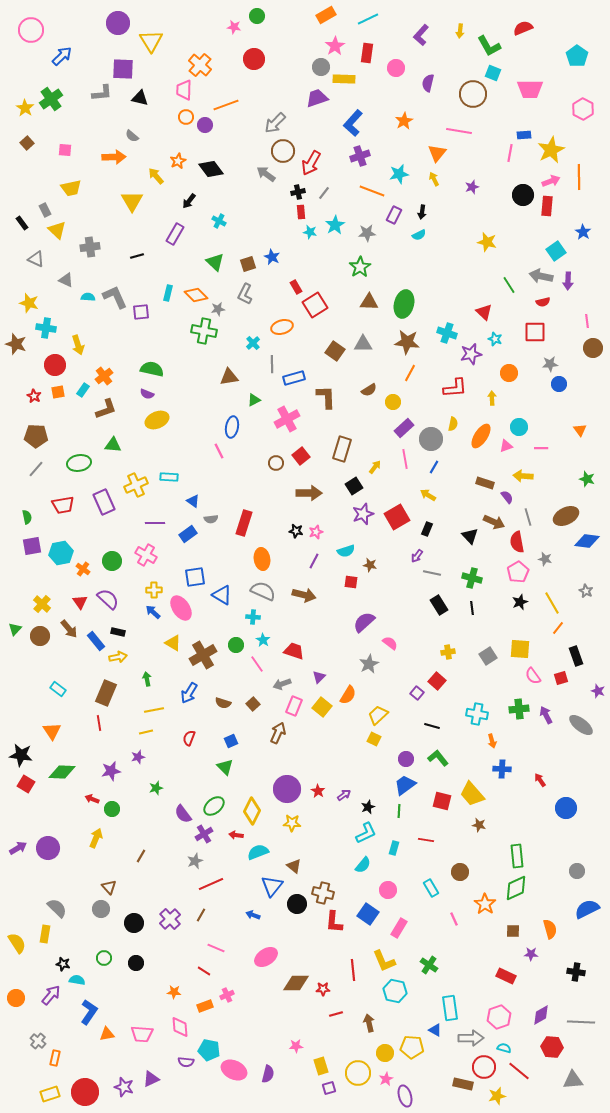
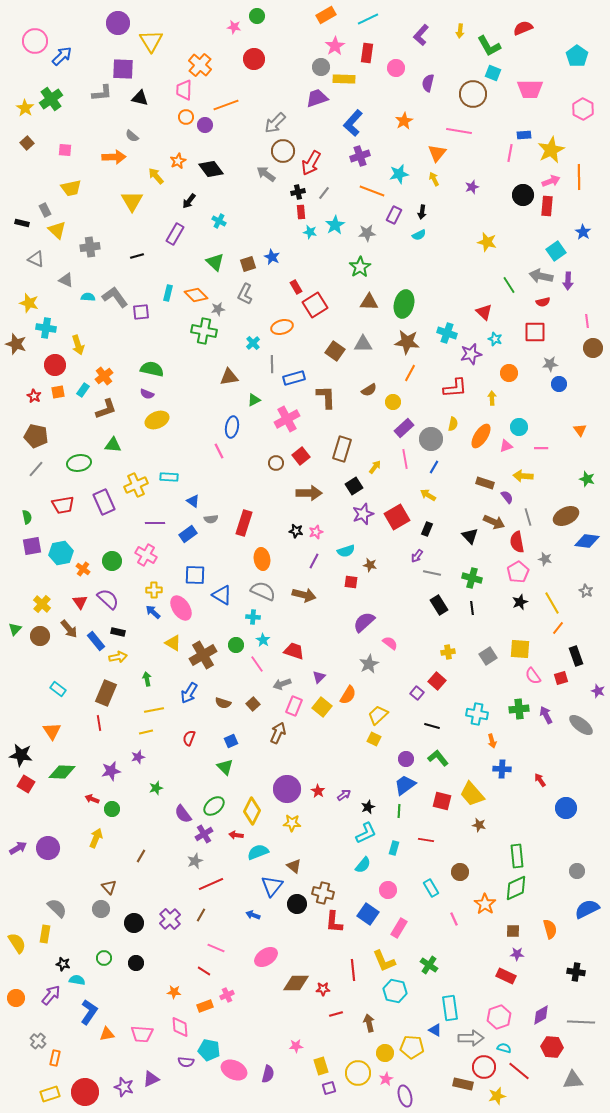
pink circle at (31, 30): moved 4 px right, 11 px down
black rectangle at (22, 223): rotated 40 degrees counterclockwise
gray L-shape at (115, 297): rotated 12 degrees counterclockwise
brown pentagon at (36, 436): rotated 10 degrees clockwise
blue square at (195, 577): moved 2 px up; rotated 10 degrees clockwise
purple star at (531, 954): moved 14 px left
